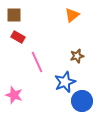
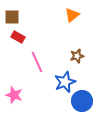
brown square: moved 2 px left, 2 px down
